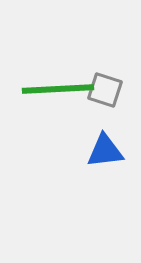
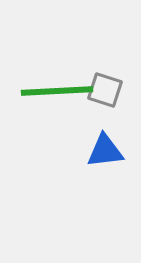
green line: moved 1 px left, 2 px down
